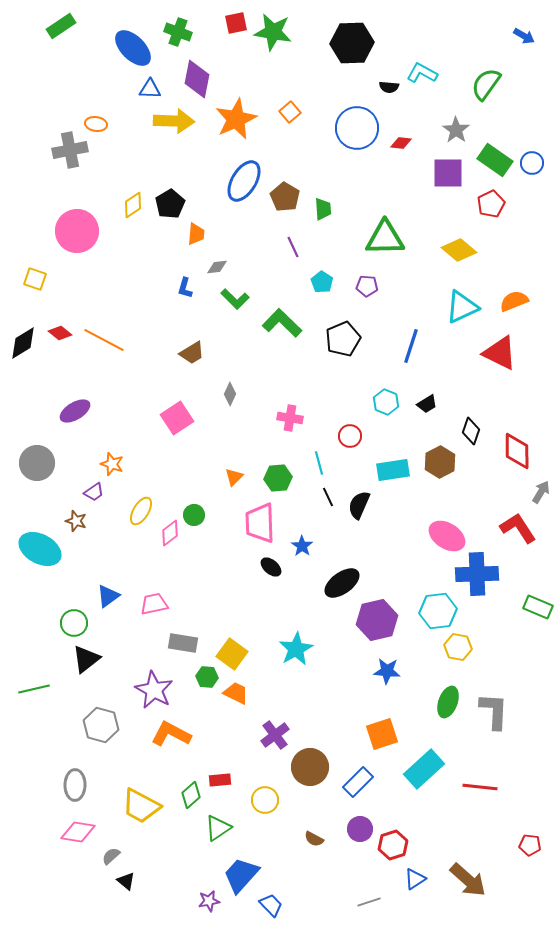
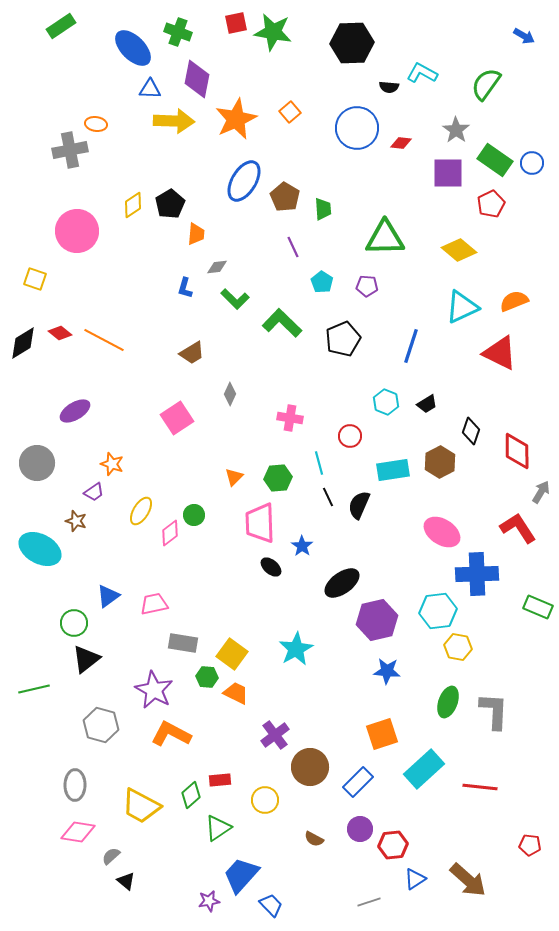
pink ellipse at (447, 536): moved 5 px left, 4 px up
red hexagon at (393, 845): rotated 12 degrees clockwise
